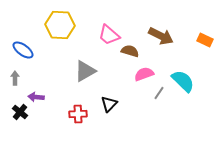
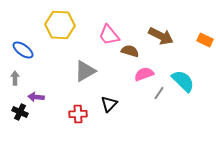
pink trapezoid: rotated 10 degrees clockwise
black cross: rotated 14 degrees counterclockwise
